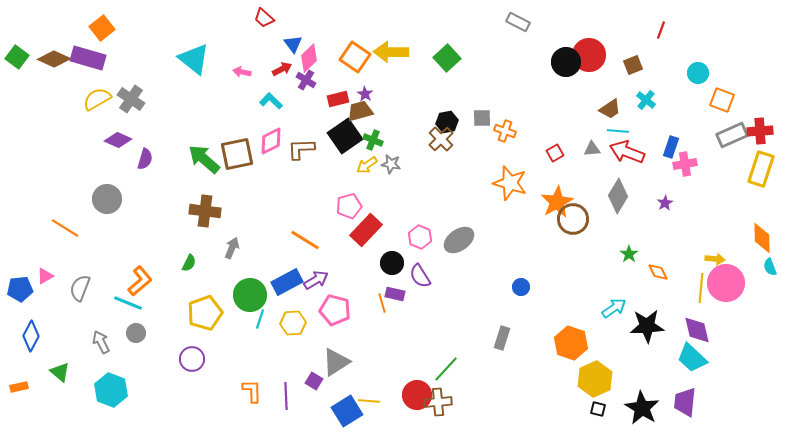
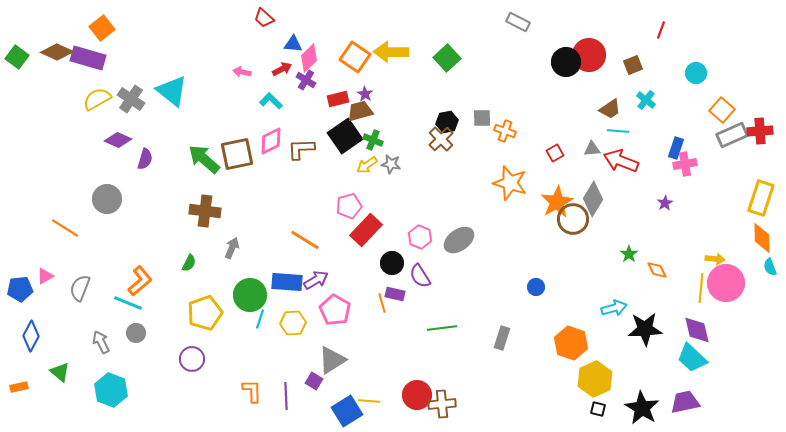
blue triangle at (293, 44): rotated 48 degrees counterclockwise
brown diamond at (54, 59): moved 3 px right, 7 px up
cyan triangle at (194, 59): moved 22 px left, 32 px down
cyan circle at (698, 73): moved 2 px left
orange square at (722, 100): moved 10 px down; rotated 20 degrees clockwise
blue rectangle at (671, 147): moved 5 px right, 1 px down
red arrow at (627, 152): moved 6 px left, 9 px down
yellow rectangle at (761, 169): moved 29 px down
gray diamond at (618, 196): moved 25 px left, 3 px down
orange diamond at (658, 272): moved 1 px left, 2 px up
blue rectangle at (287, 282): rotated 32 degrees clockwise
blue circle at (521, 287): moved 15 px right
cyan arrow at (614, 308): rotated 20 degrees clockwise
pink pentagon at (335, 310): rotated 16 degrees clockwise
black star at (647, 326): moved 2 px left, 3 px down
gray triangle at (336, 362): moved 4 px left, 2 px up
green line at (446, 369): moved 4 px left, 41 px up; rotated 40 degrees clockwise
brown cross at (438, 402): moved 4 px right, 2 px down
purple trapezoid at (685, 402): rotated 72 degrees clockwise
